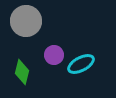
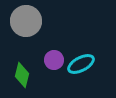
purple circle: moved 5 px down
green diamond: moved 3 px down
